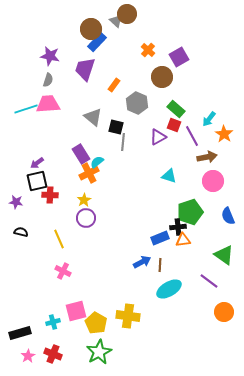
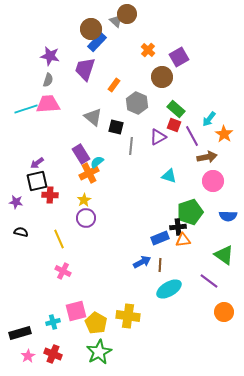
gray line at (123, 142): moved 8 px right, 4 px down
blue semicircle at (228, 216): rotated 66 degrees counterclockwise
